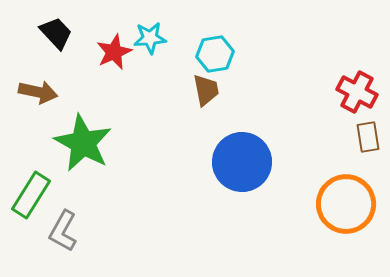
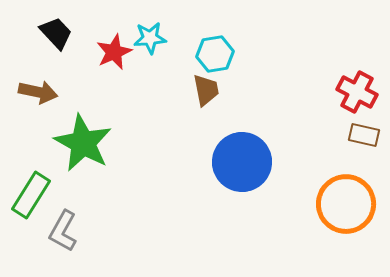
brown rectangle: moved 4 px left, 2 px up; rotated 68 degrees counterclockwise
